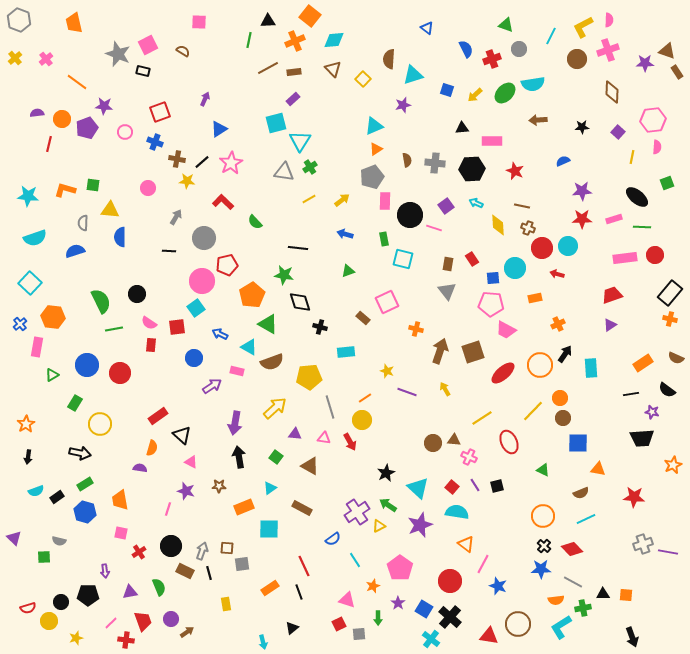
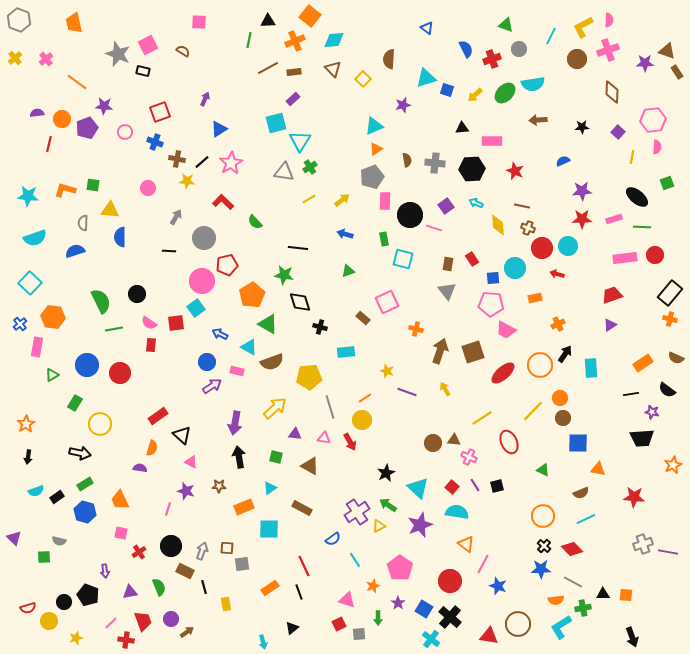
cyan triangle at (413, 75): moved 13 px right, 3 px down
red square at (177, 327): moved 1 px left, 4 px up
blue circle at (194, 358): moved 13 px right, 4 px down
green square at (276, 457): rotated 24 degrees counterclockwise
orange trapezoid at (120, 500): rotated 15 degrees counterclockwise
black line at (209, 573): moved 5 px left, 14 px down
black pentagon at (88, 595): rotated 20 degrees clockwise
black circle at (61, 602): moved 3 px right
